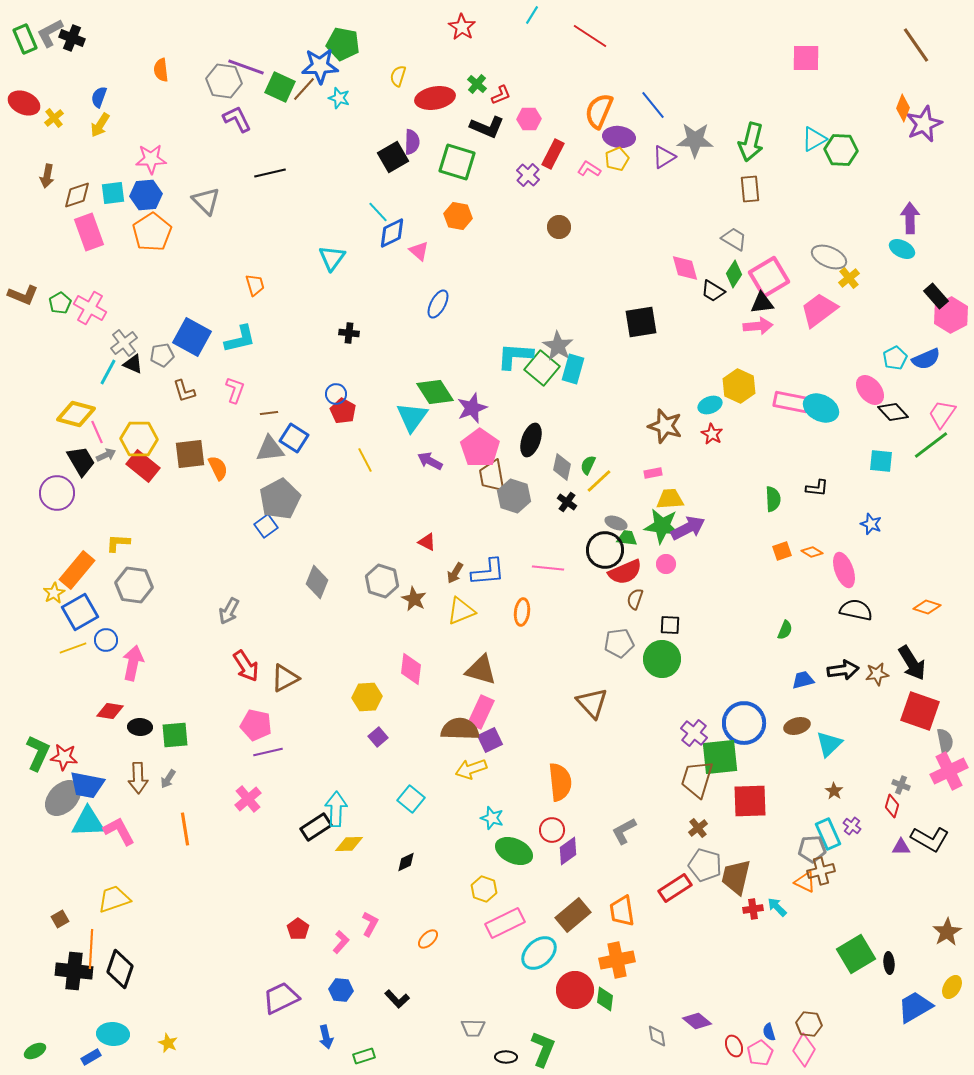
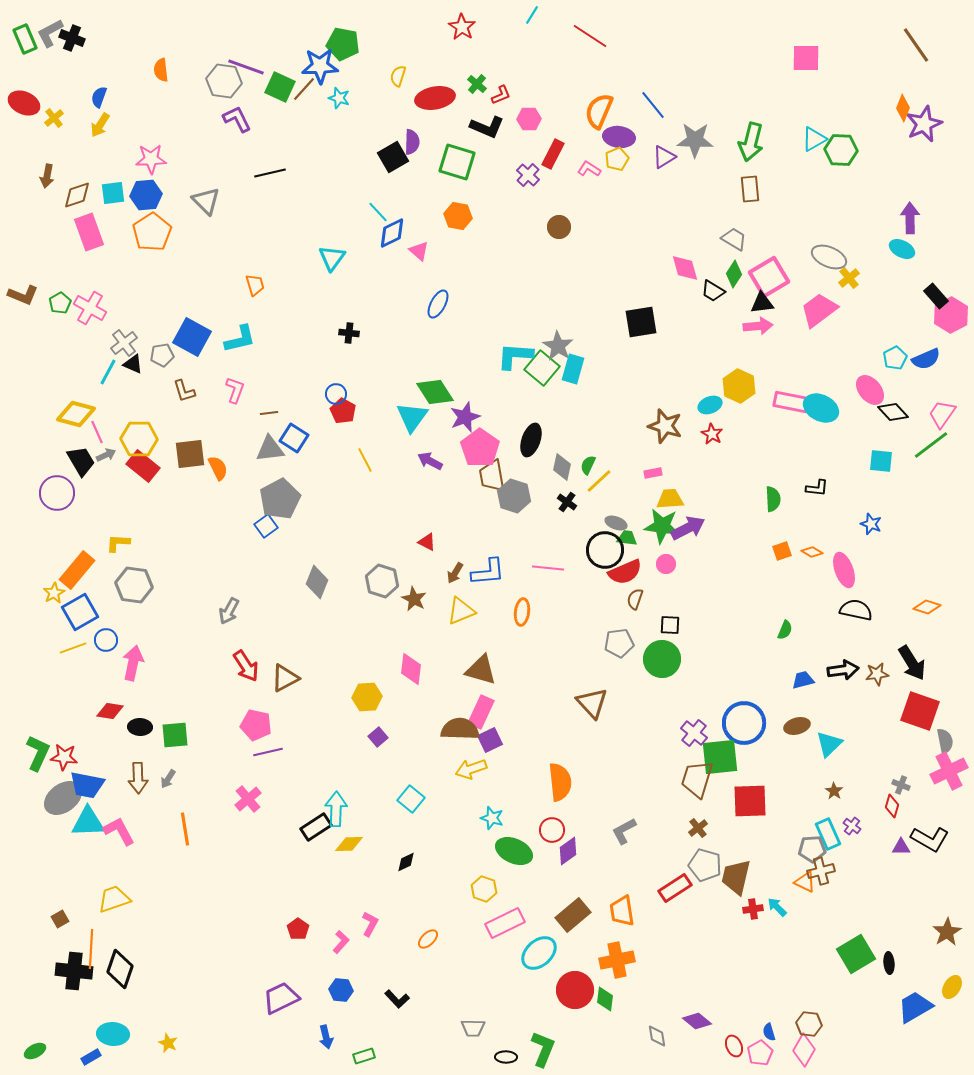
purple star at (472, 408): moved 7 px left, 9 px down
gray ellipse at (63, 798): rotated 9 degrees clockwise
